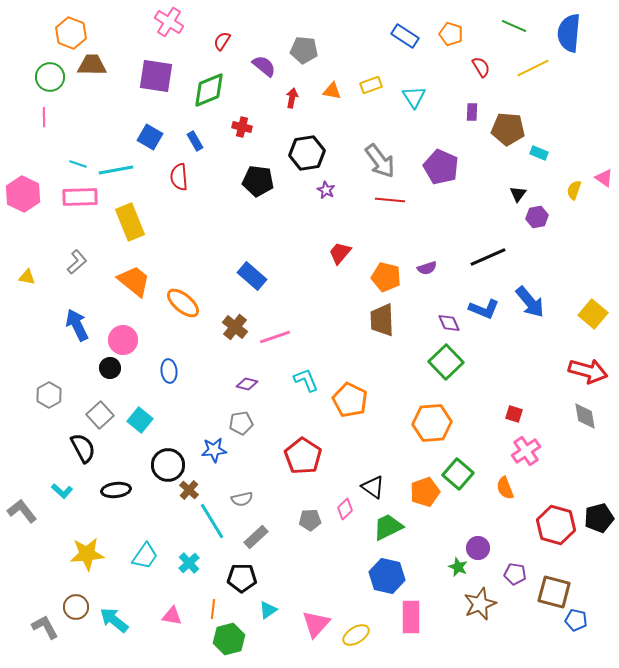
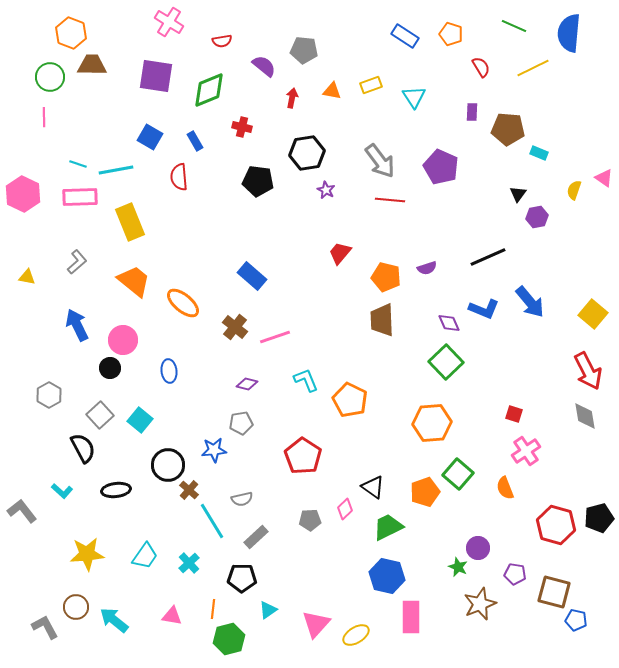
red semicircle at (222, 41): rotated 132 degrees counterclockwise
red arrow at (588, 371): rotated 48 degrees clockwise
